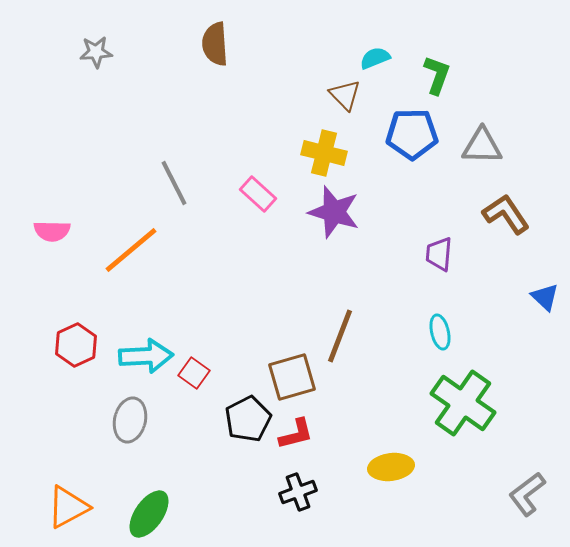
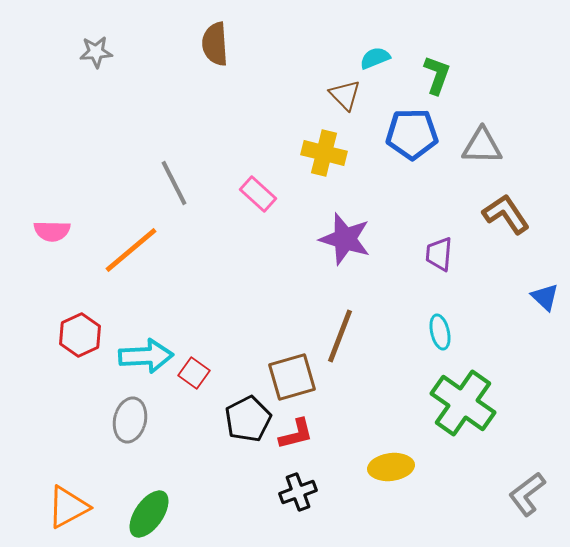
purple star: moved 11 px right, 27 px down
red hexagon: moved 4 px right, 10 px up
